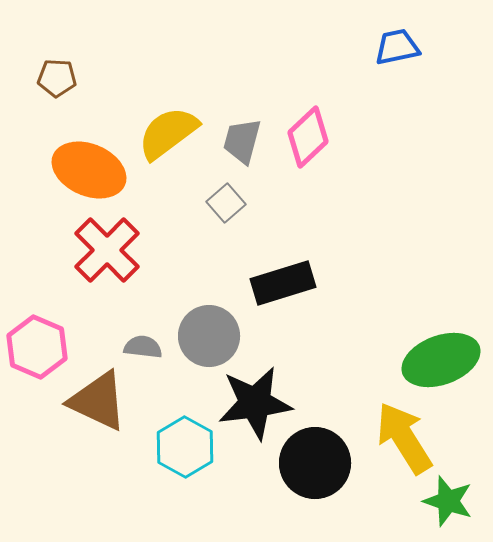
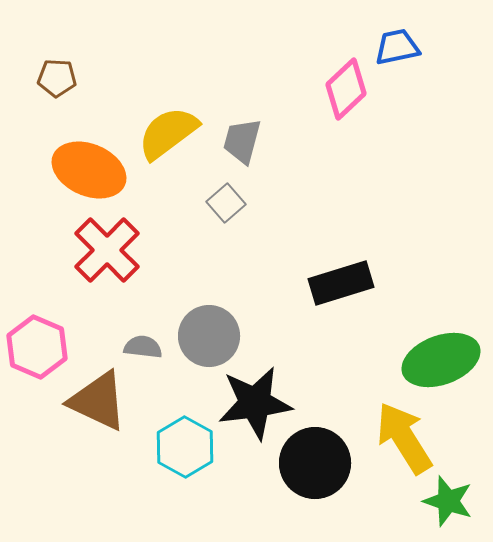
pink diamond: moved 38 px right, 48 px up
black rectangle: moved 58 px right
